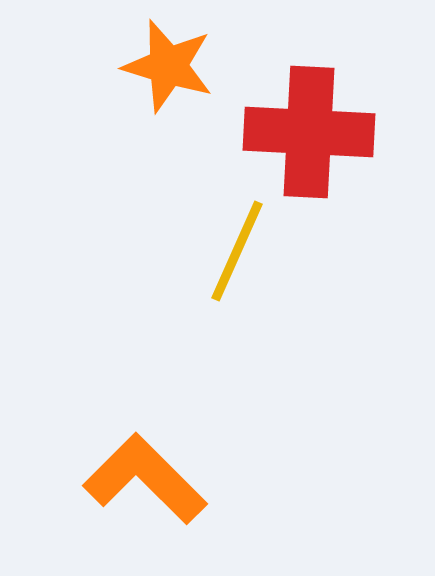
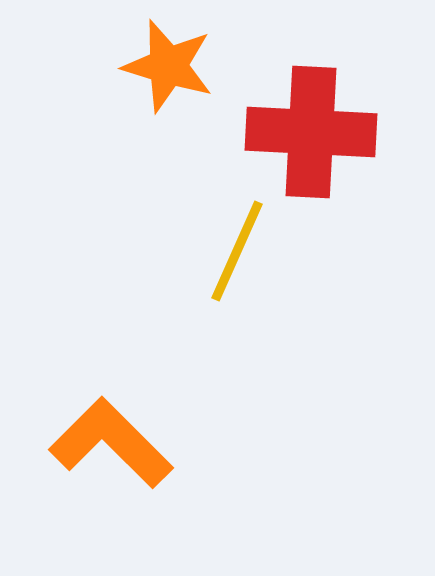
red cross: moved 2 px right
orange L-shape: moved 34 px left, 36 px up
